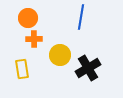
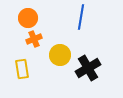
orange cross: rotated 21 degrees counterclockwise
